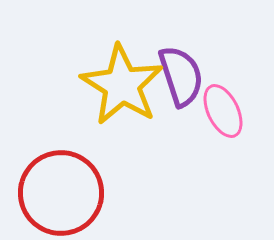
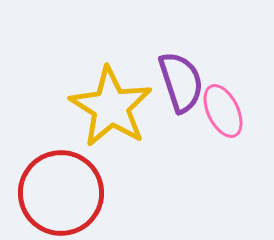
purple semicircle: moved 6 px down
yellow star: moved 11 px left, 22 px down
